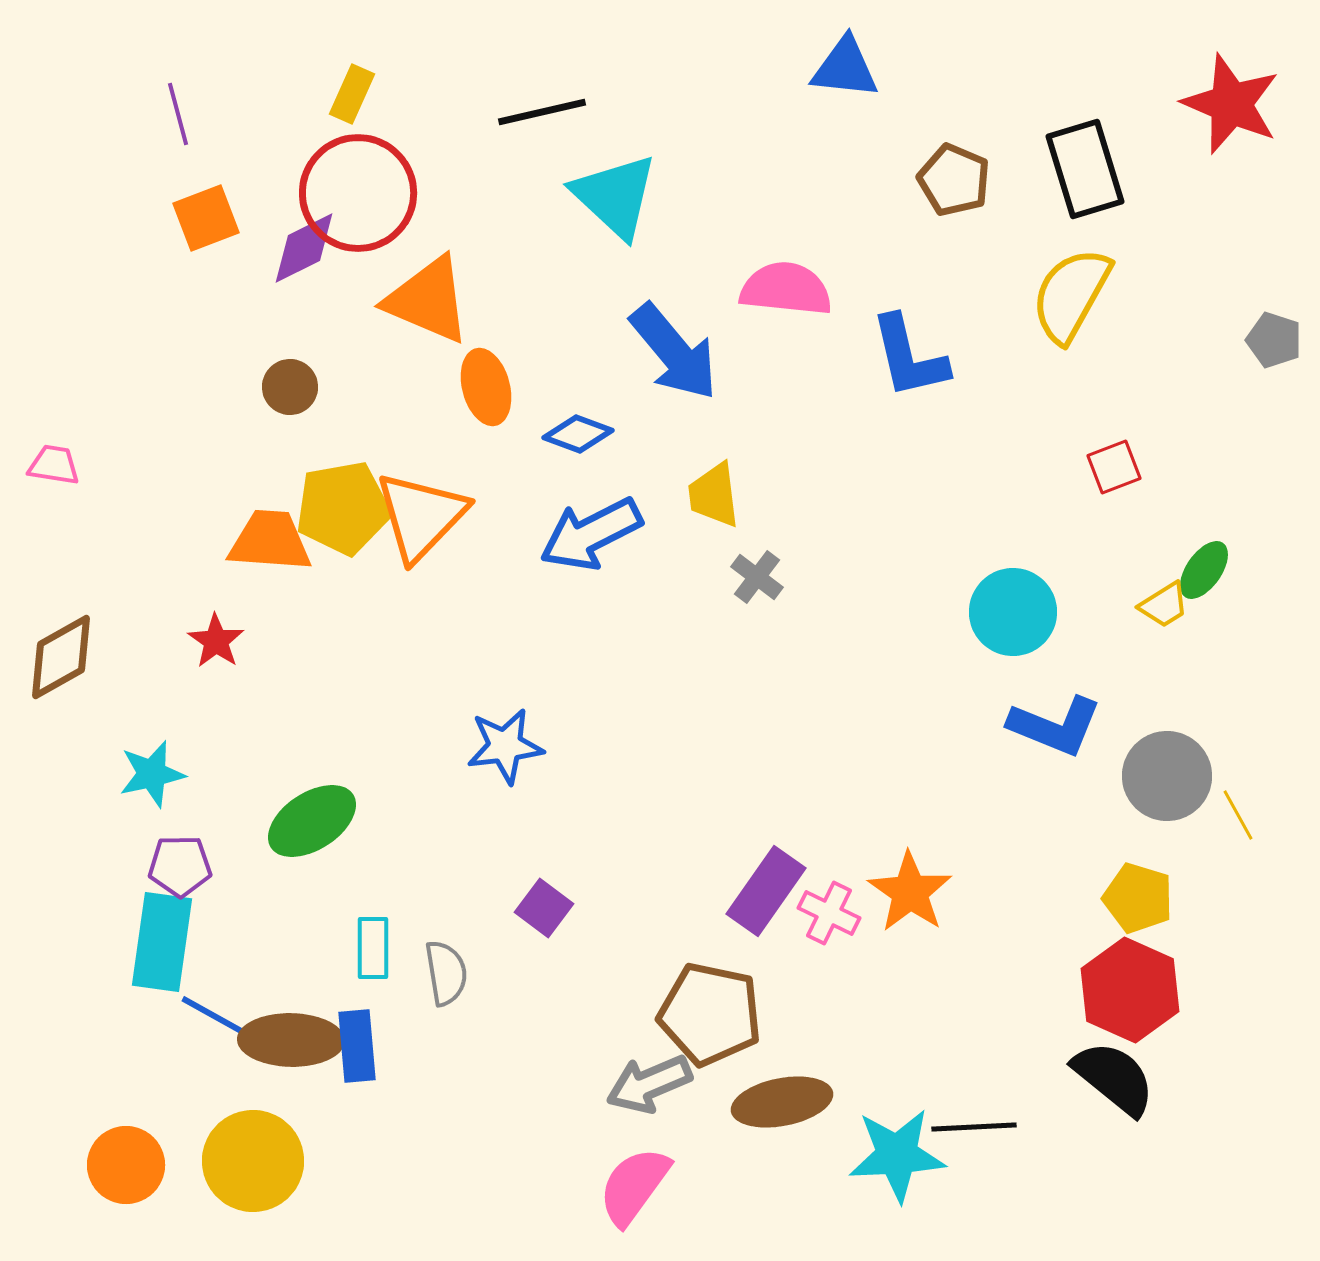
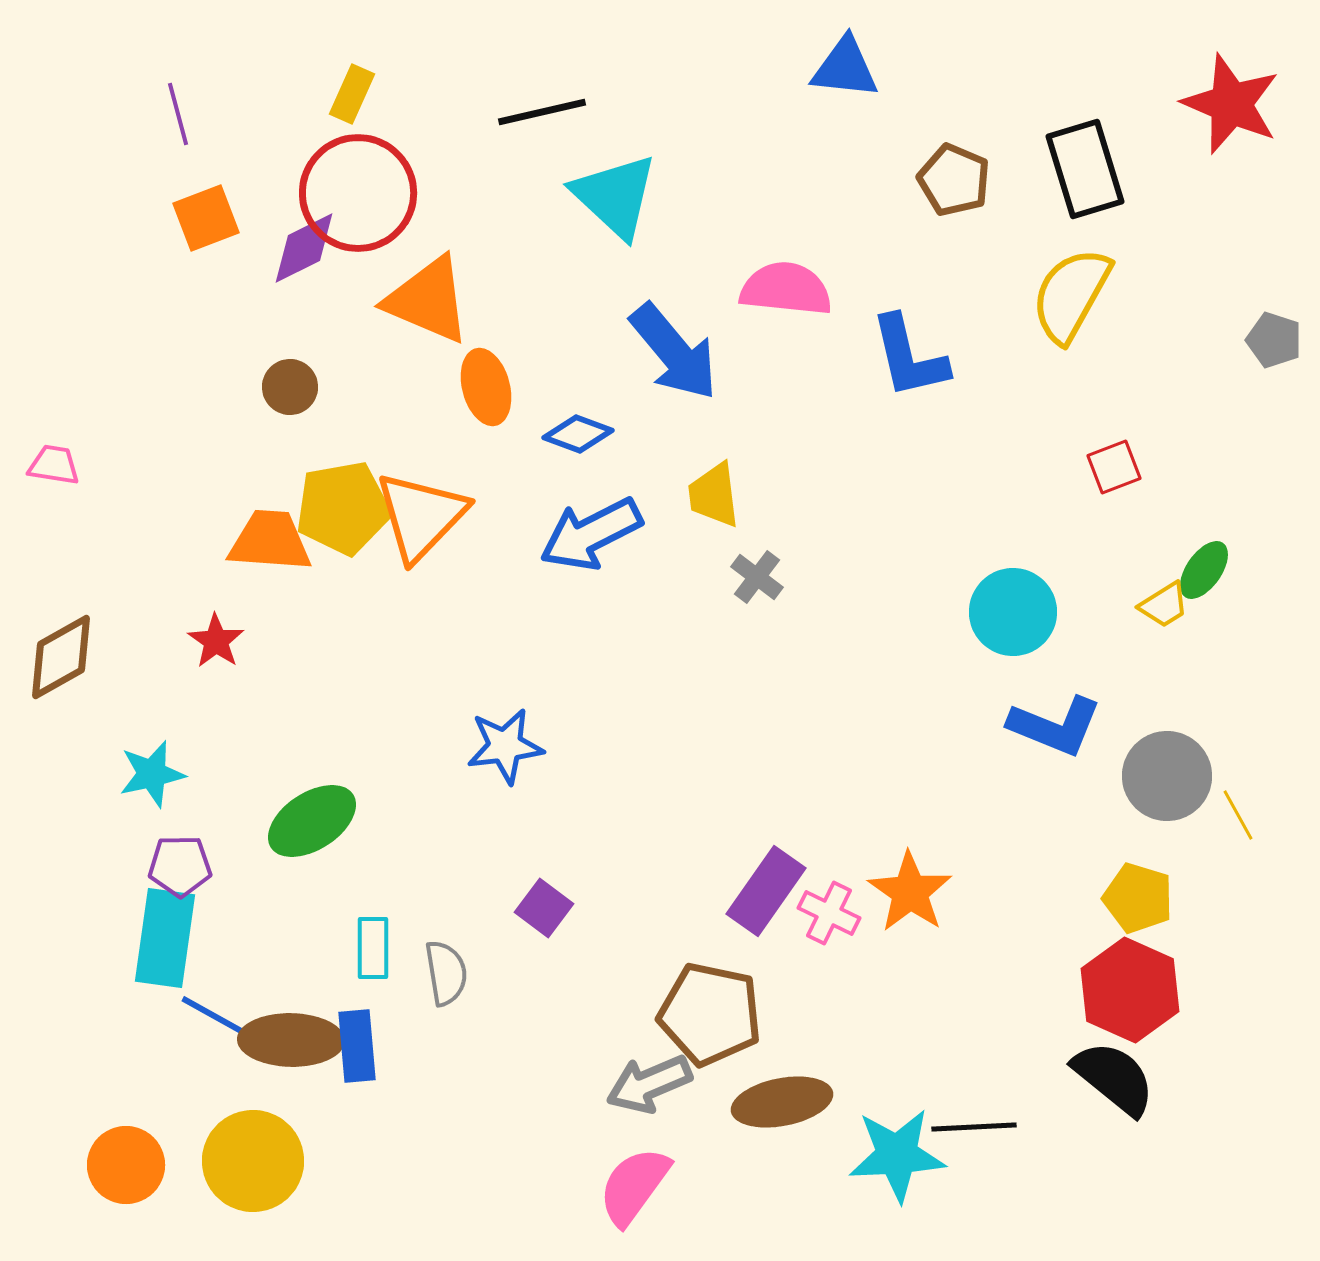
cyan rectangle at (162, 942): moved 3 px right, 4 px up
